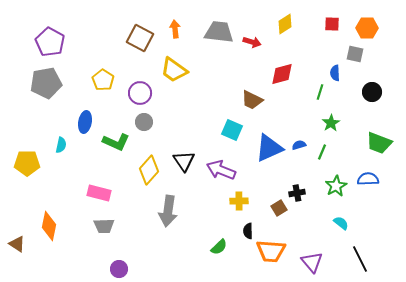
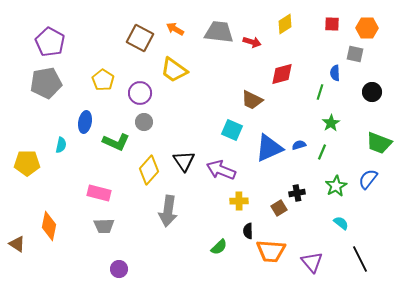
orange arrow at (175, 29): rotated 54 degrees counterclockwise
blue semicircle at (368, 179): rotated 50 degrees counterclockwise
